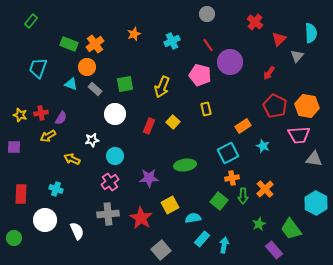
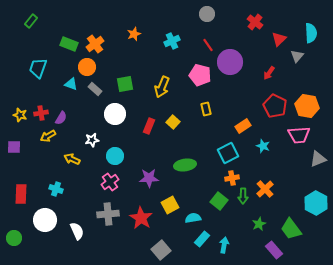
gray triangle at (314, 159): moved 4 px right; rotated 30 degrees counterclockwise
